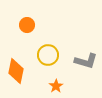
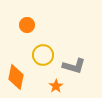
yellow circle: moved 5 px left
gray L-shape: moved 12 px left, 5 px down
orange diamond: moved 6 px down
